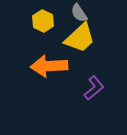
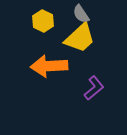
gray semicircle: moved 2 px right, 1 px down
